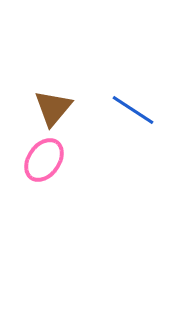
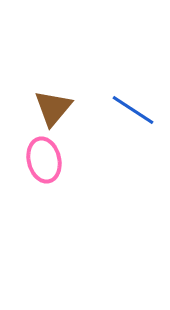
pink ellipse: rotated 48 degrees counterclockwise
